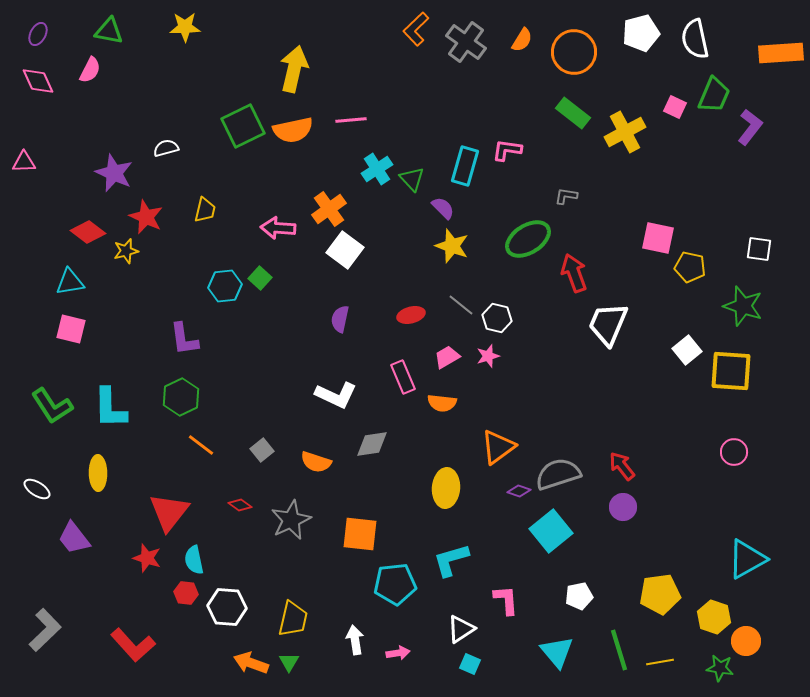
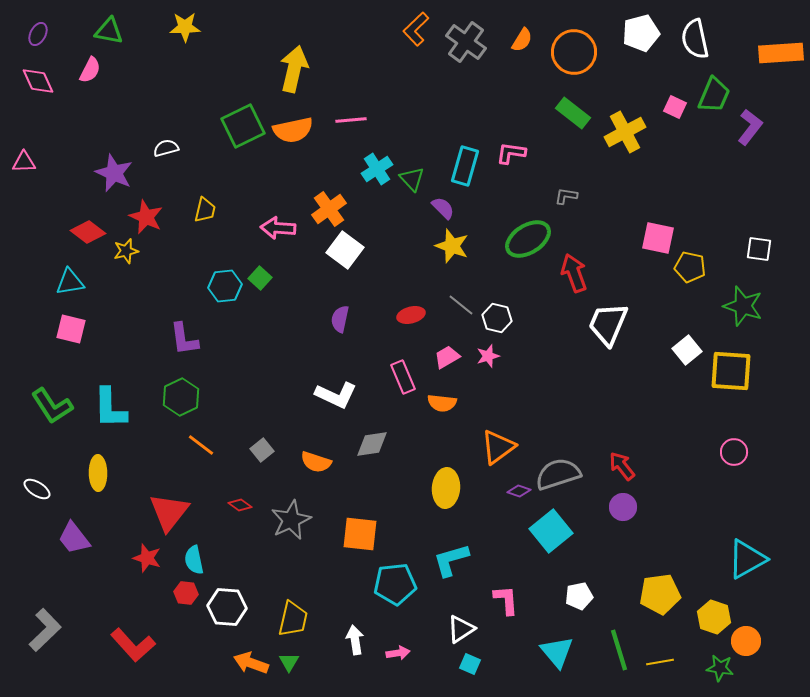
pink L-shape at (507, 150): moved 4 px right, 3 px down
